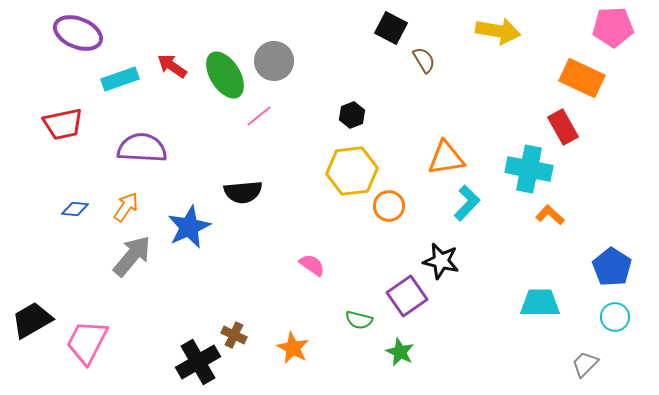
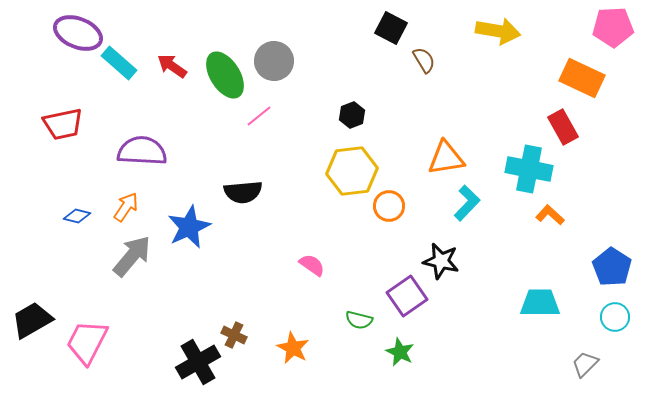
cyan rectangle: moved 1 px left, 16 px up; rotated 60 degrees clockwise
purple semicircle: moved 3 px down
blue diamond: moved 2 px right, 7 px down; rotated 8 degrees clockwise
